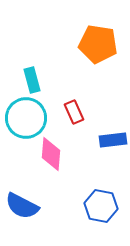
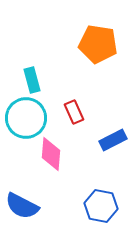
blue rectangle: rotated 20 degrees counterclockwise
